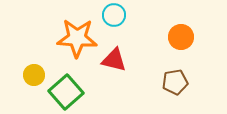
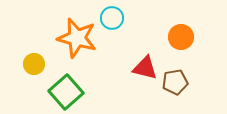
cyan circle: moved 2 px left, 3 px down
orange star: rotated 12 degrees clockwise
red triangle: moved 31 px right, 8 px down
yellow circle: moved 11 px up
